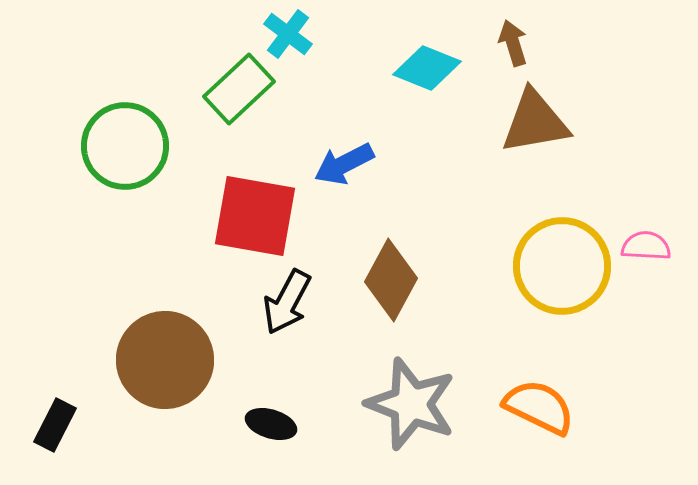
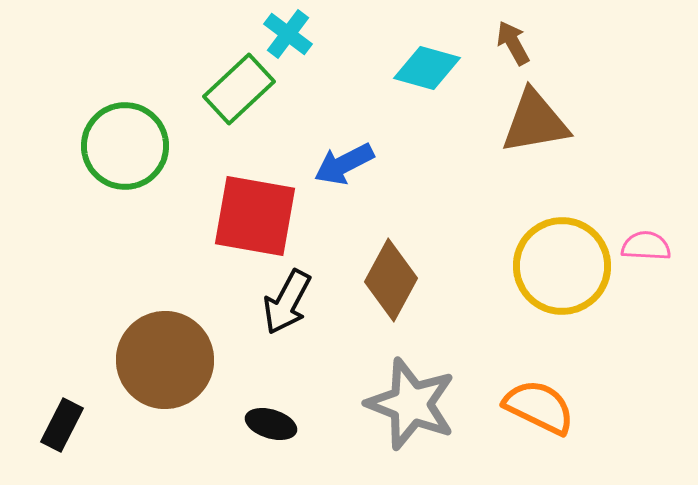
brown arrow: rotated 12 degrees counterclockwise
cyan diamond: rotated 6 degrees counterclockwise
black rectangle: moved 7 px right
